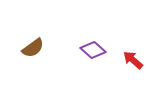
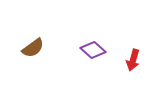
red arrow: rotated 115 degrees counterclockwise
